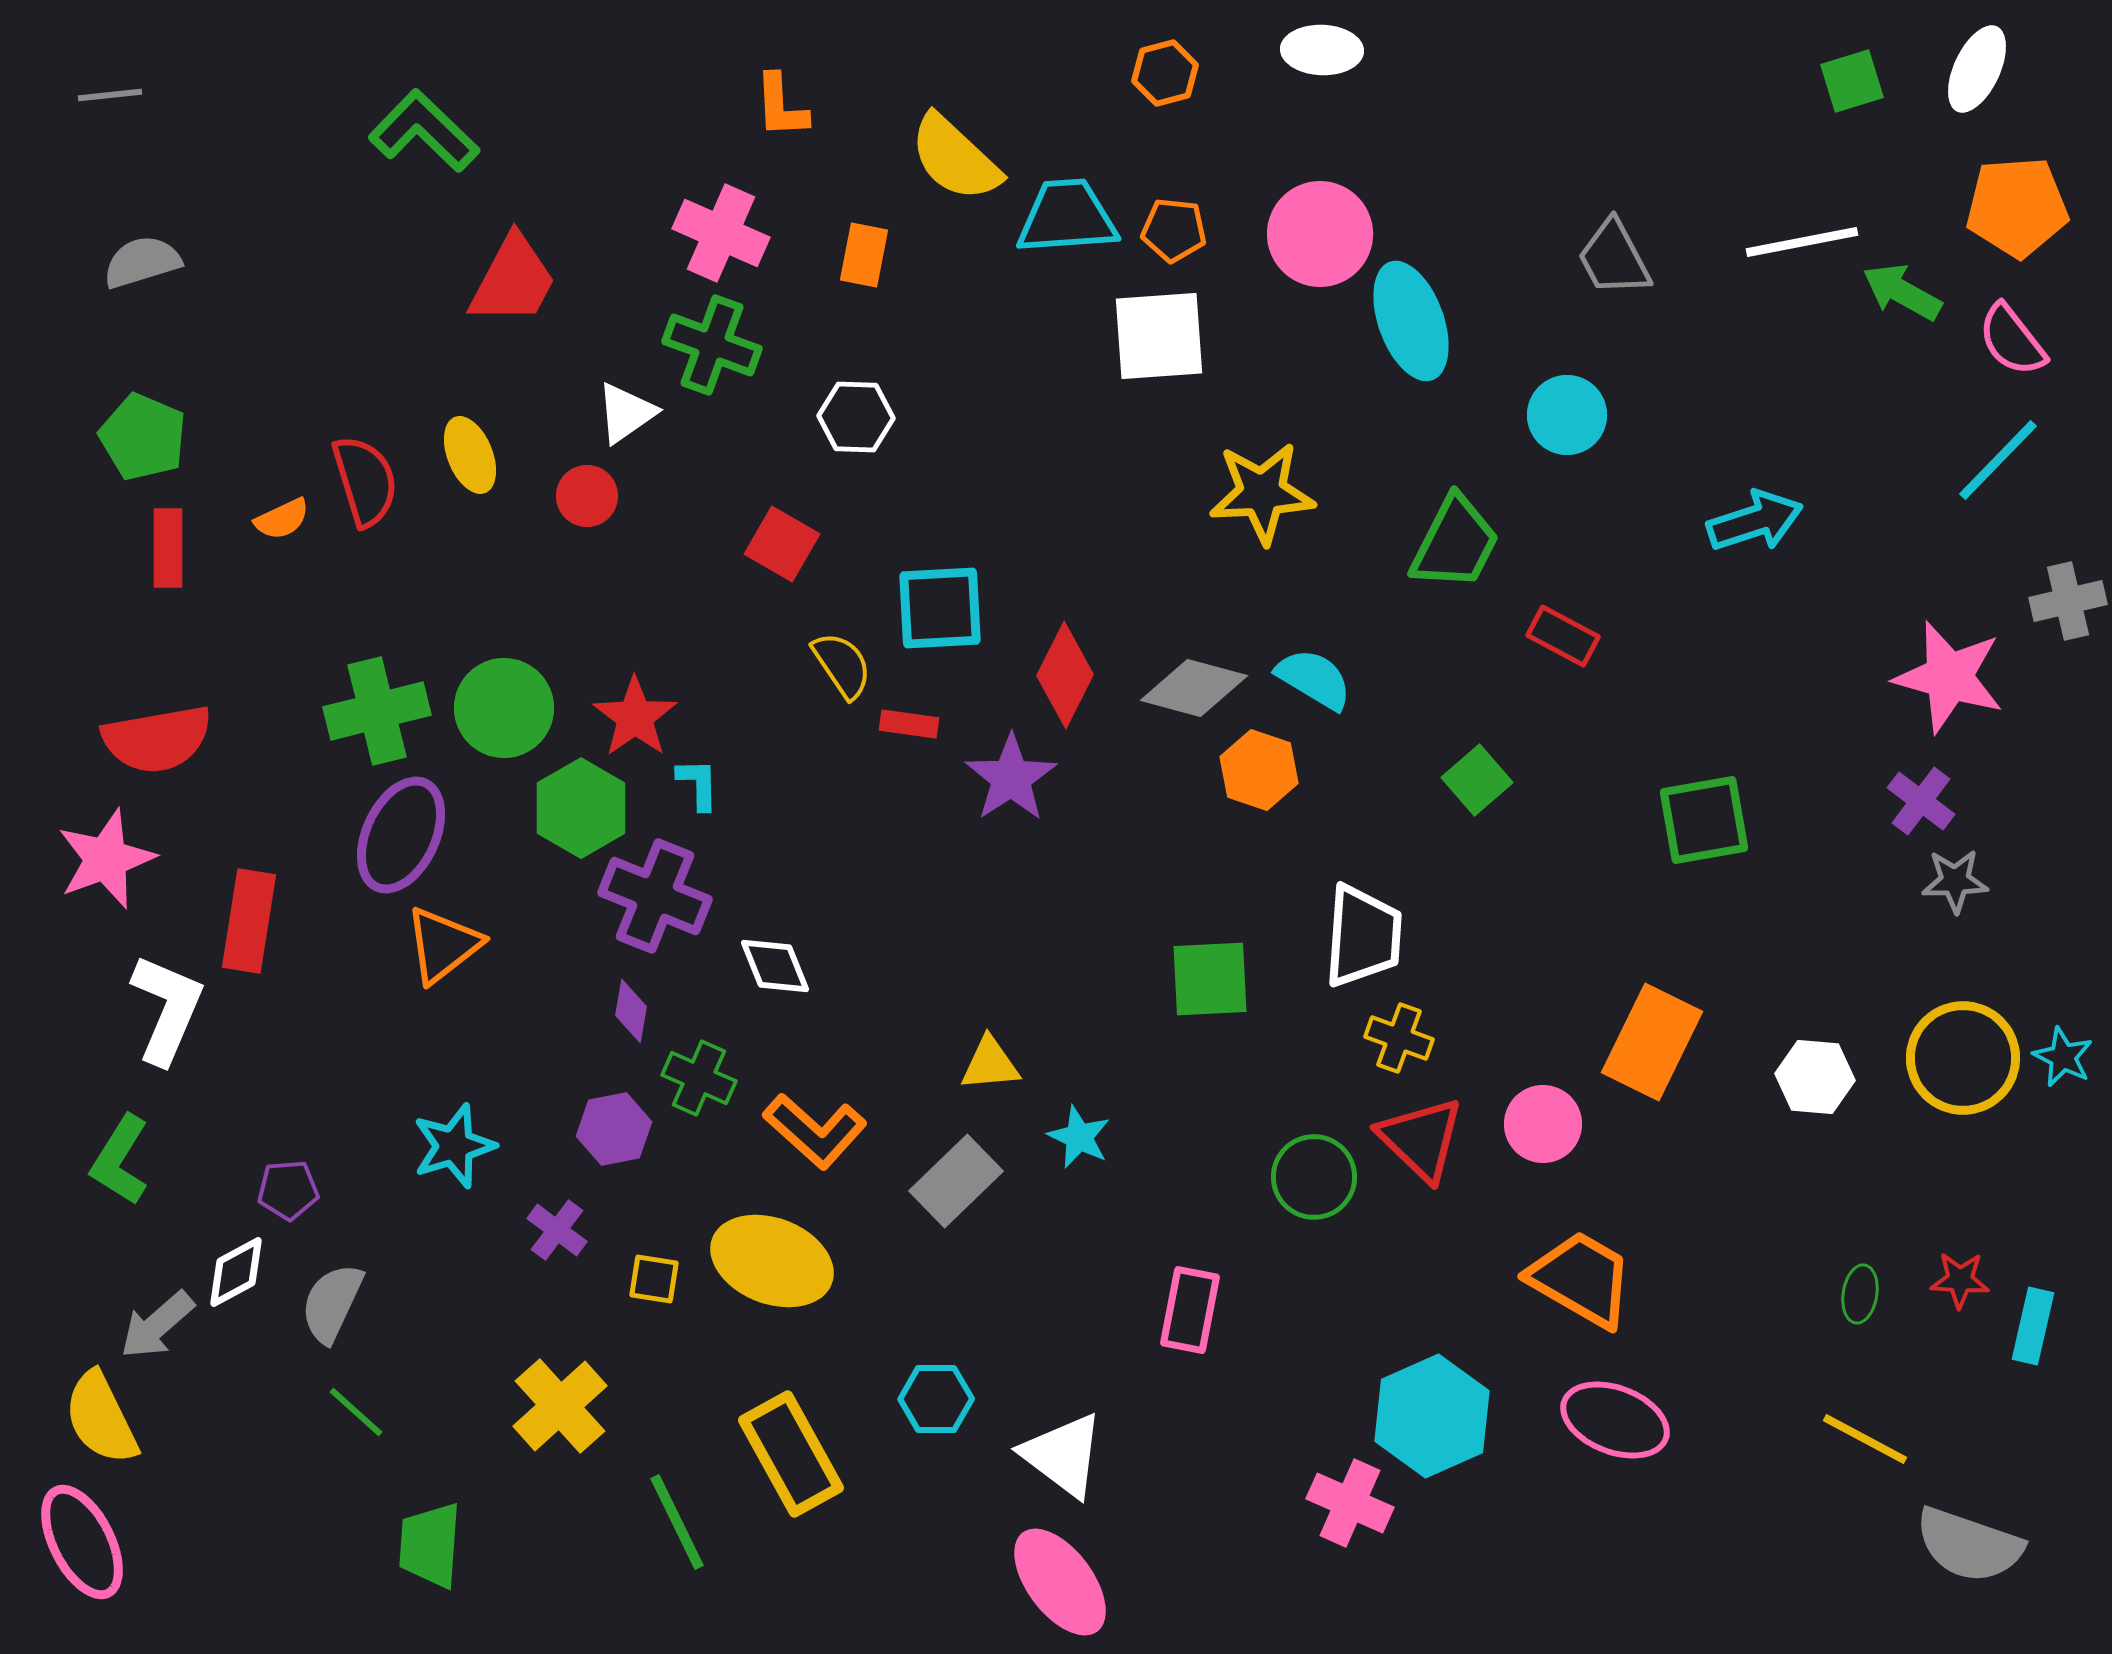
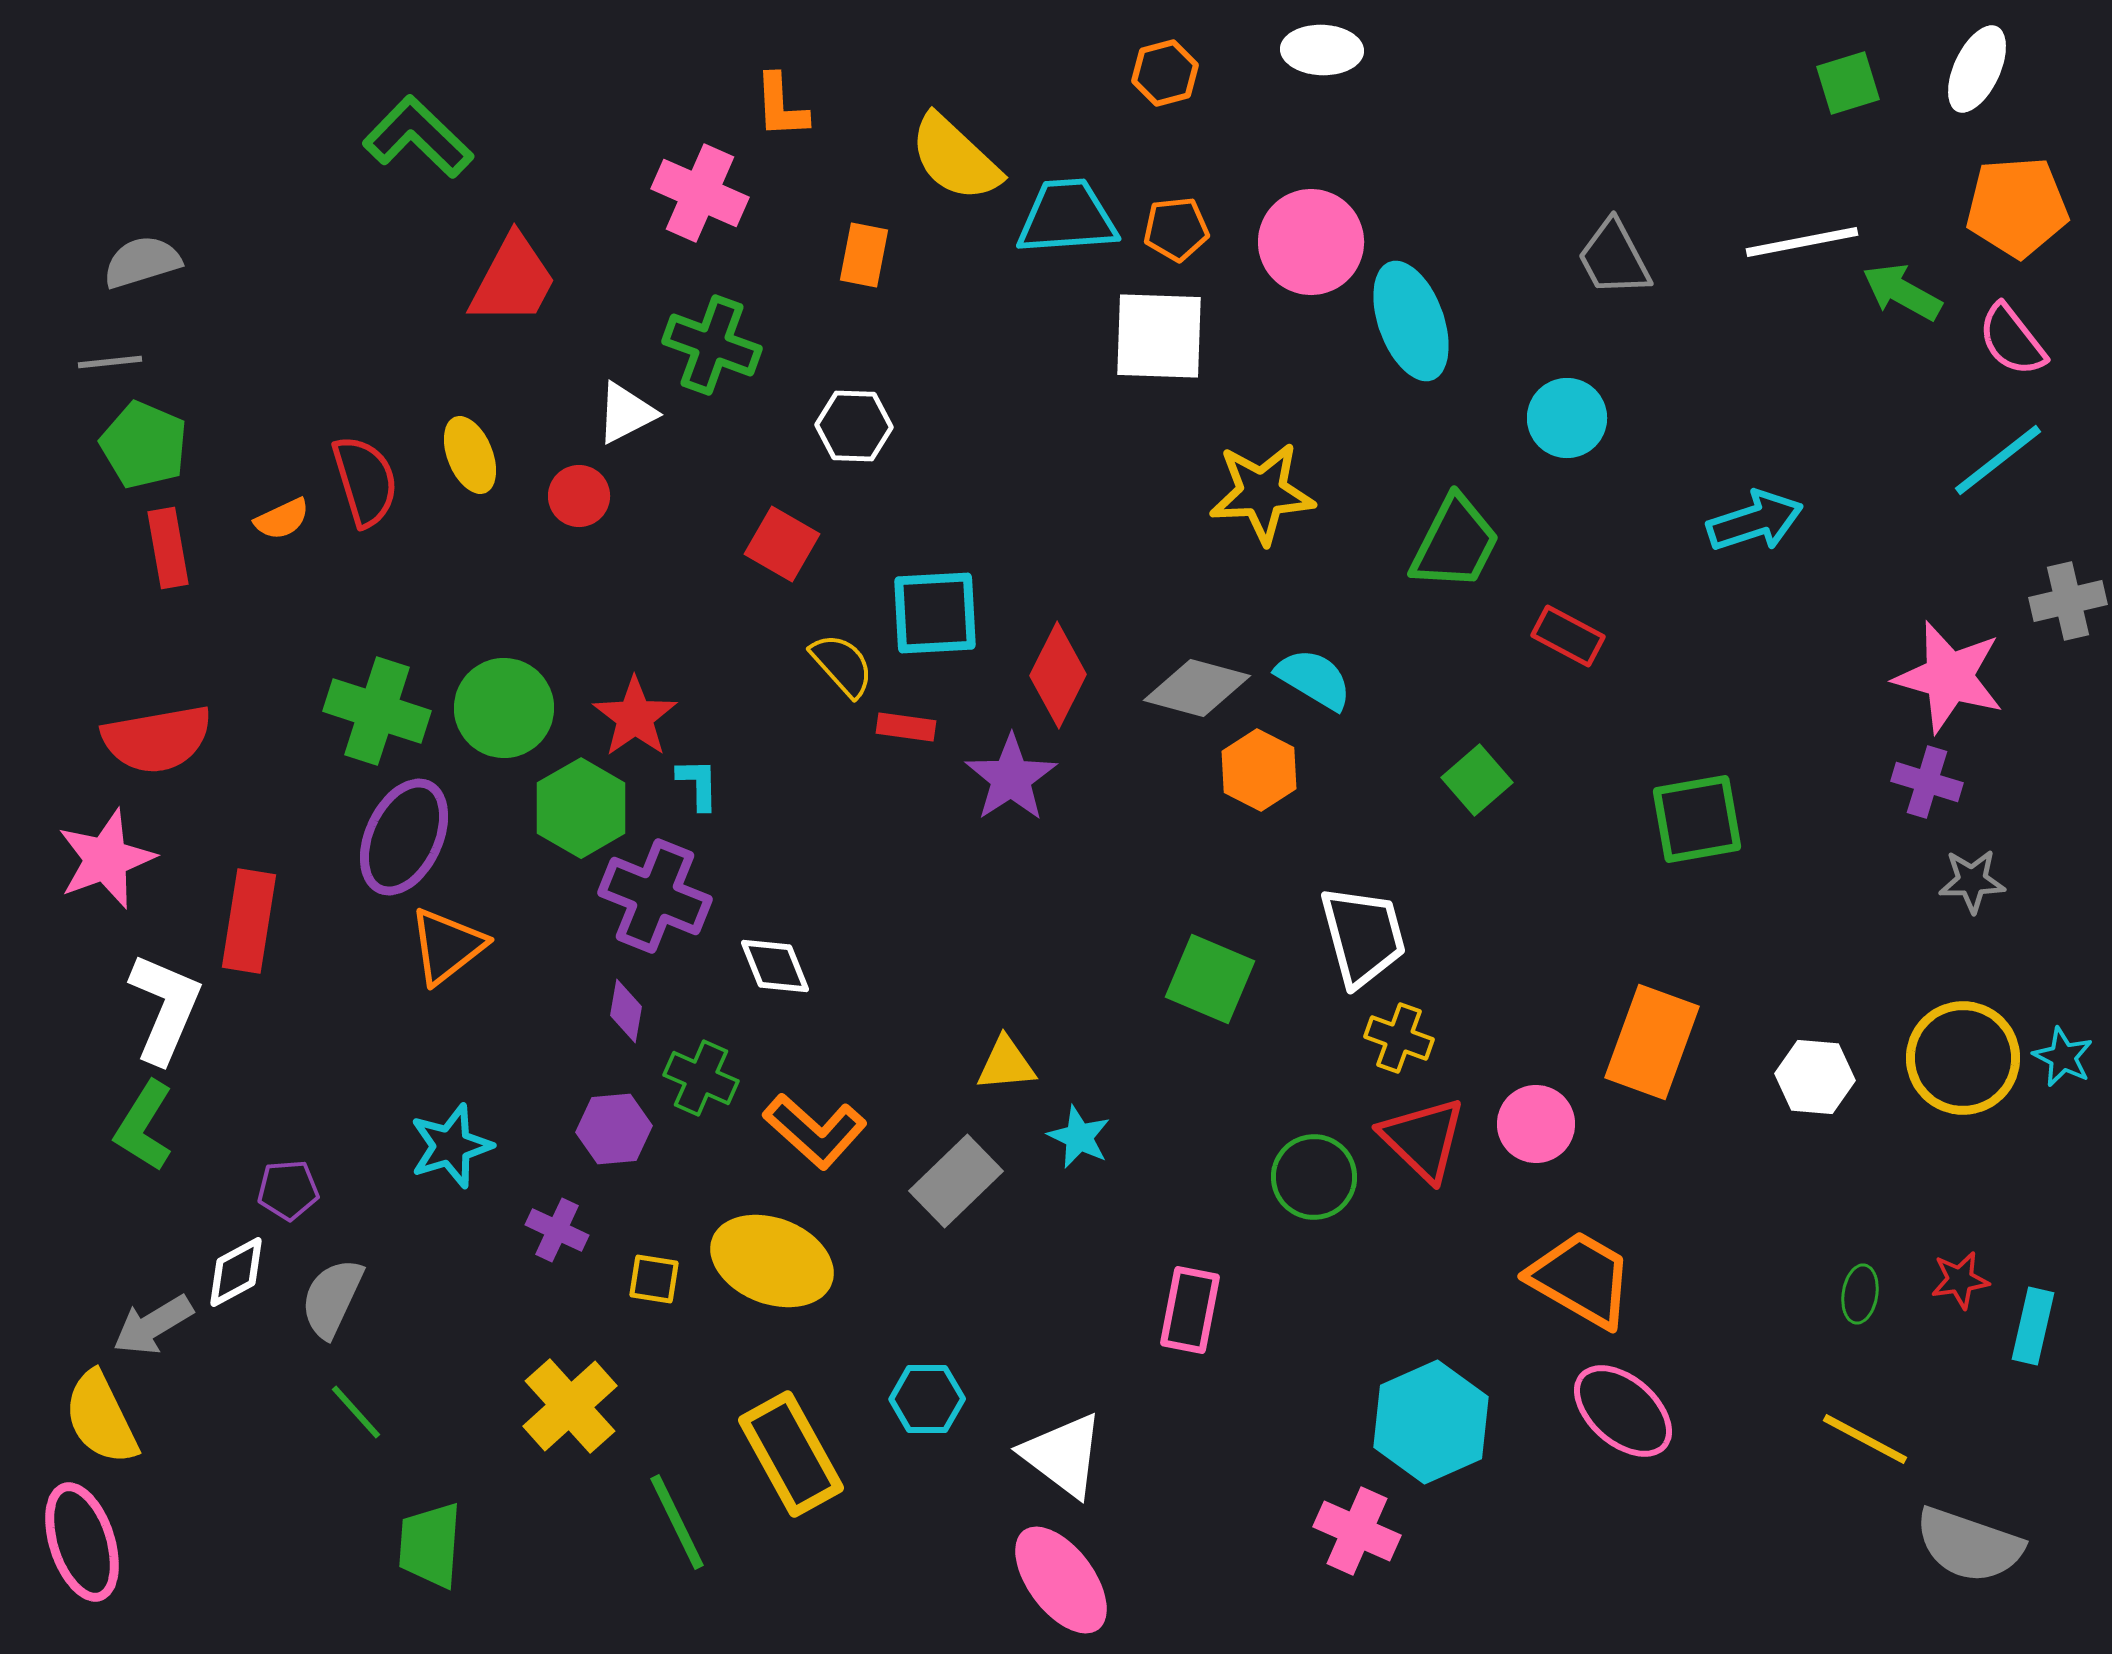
green square at (1852, 81): moved 4 px left, 2 px down
gray line at (110, 95): moved 267 px down
green L-shape at (424, 131): moved 6 px left, 6 px down
orange pentagon at (1174, 230): moved 2 px right, 1 px up; rotated 12 degrees counterclockwise
pink cross at (721, 233): moved 21 px left, 40 px up
pink circle at (1320, 234): moved 9 px left, 8 px down
white square at (1159, 336): rotated 6 degrees clockwise
white triangle at (626, 413): rotated 8 degrees clockwise
cyan circle at (1567, 415): moved 3 px down
white hexagon at (856, 417): moved 2 px left, 9 px down
green pentagon at (143, 437): moved 1 px right, 8 px down
cyan line at (1998, 460): rotated 8 degrees clockwise
red circle at (587, 496): moved 8 px left
red rectangle at (168, 548): rotated 10 degrees counterclockwise
cyan square at (940, 608): moved 5 px left, 5 px down
red rectangle at (1563, 636): moved 5 px right
yellow semicircle at (842, 665): rotated 8 degrees counterclockwise
red diamond at (1065, 675): moved 7 px left
gray diamond at (1194, 688): moved 3 px right
green cross at (377, 711): rotated 32 degrees clockwise
red rectangle at (909, 724): moved 3 px left, 3 px down
orange hexagon at (1259, 770): rotated 8 degrees clockwise
purple cross at (1921, 801): moved 6 px right, 19 px up; rotated 20 degrees counterclockwise
green square at (1704, 820): moved 7 px left, 1 px up
purple ellipse at (401, 835): moved 3 px right, 2 px down
gray star at (1955, 881): moved 17 px right
white trapezoid at (1363, 936): rotated 19 degrees counterclockwise
orange triangle at (443, 945): moved 4 px right, 1 px down
green square at (1210, 979): rotated 26 degrees clockwise
white L-shape at (167, 1009): moved 2 px left, 1 px up
purple diamond at (631, 1011): moved 5 px left
orange rectangle at (1652, 1042): rotated 6 degrees counterclockwise
yellow triangle at (990, 1064): moved 16 px right
green cross at (699, 1078): moved 2 px right
pink circle at (1543, 1124): moved 7 px left
purple hexagon at (614, 1129): rotated 6 degrees clockwise
red triangle at (1421, 1139): moved 2 px right
cyan star at (454, 1146): moved 3 px left
green L-shape at (120, 1160): moved 24 px right, 34 px up
purple cross at (557, 1230): rotated 12 degrees counterclockwise
red star at (1960, 1280): rotated 12 degrees counterclockwise
gray semicircle at (332, 1303): moved 5 px up
gray arrow at (157, 1325): moved 4 px left; rotated 10 degrees clockwise
cyan hexagon at (936, 1399): moved 9 px left
yellow cross at (560, 1406): moved 10 px right
green line at (356, 1412): rotated 6 degrees clockwise
cyan hexagon at (1432, 1416): moved 1 px left, 6 px down
pink ellipse at (1615, 1420): moved 8 px right, 9 px up; rotated 20 degrees clockwise
pink cross at (1350, 1503): moved 7 px right, 28 px down
pink ellipse at (82, 1542): rotated 9 degrees clockwise
pink ellipse at (1060, 1582): moved 1 px right, 2 px up
